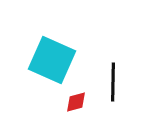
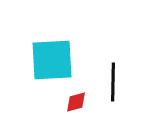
cyan square: rotated 27 degrees counterclockwise
